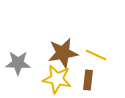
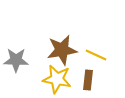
brown star: moved 1 px left, 3 px up
gray star: moved 2 px left, 3 px up
